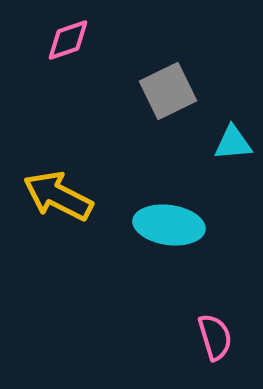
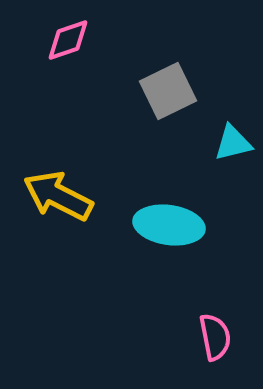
cyan triangle: rotated 9 degrees counterclockwise
pink semicircle: rotated 6 degrees clockwise
